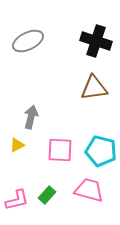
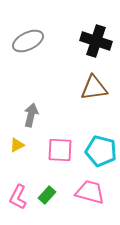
gray arrow: moved 2 px up
pink trapezoid: moved 1 px right, 2 px down
pink L-shape: moved 1 px right, 3 px up; rotated 130 degrees clockwise
